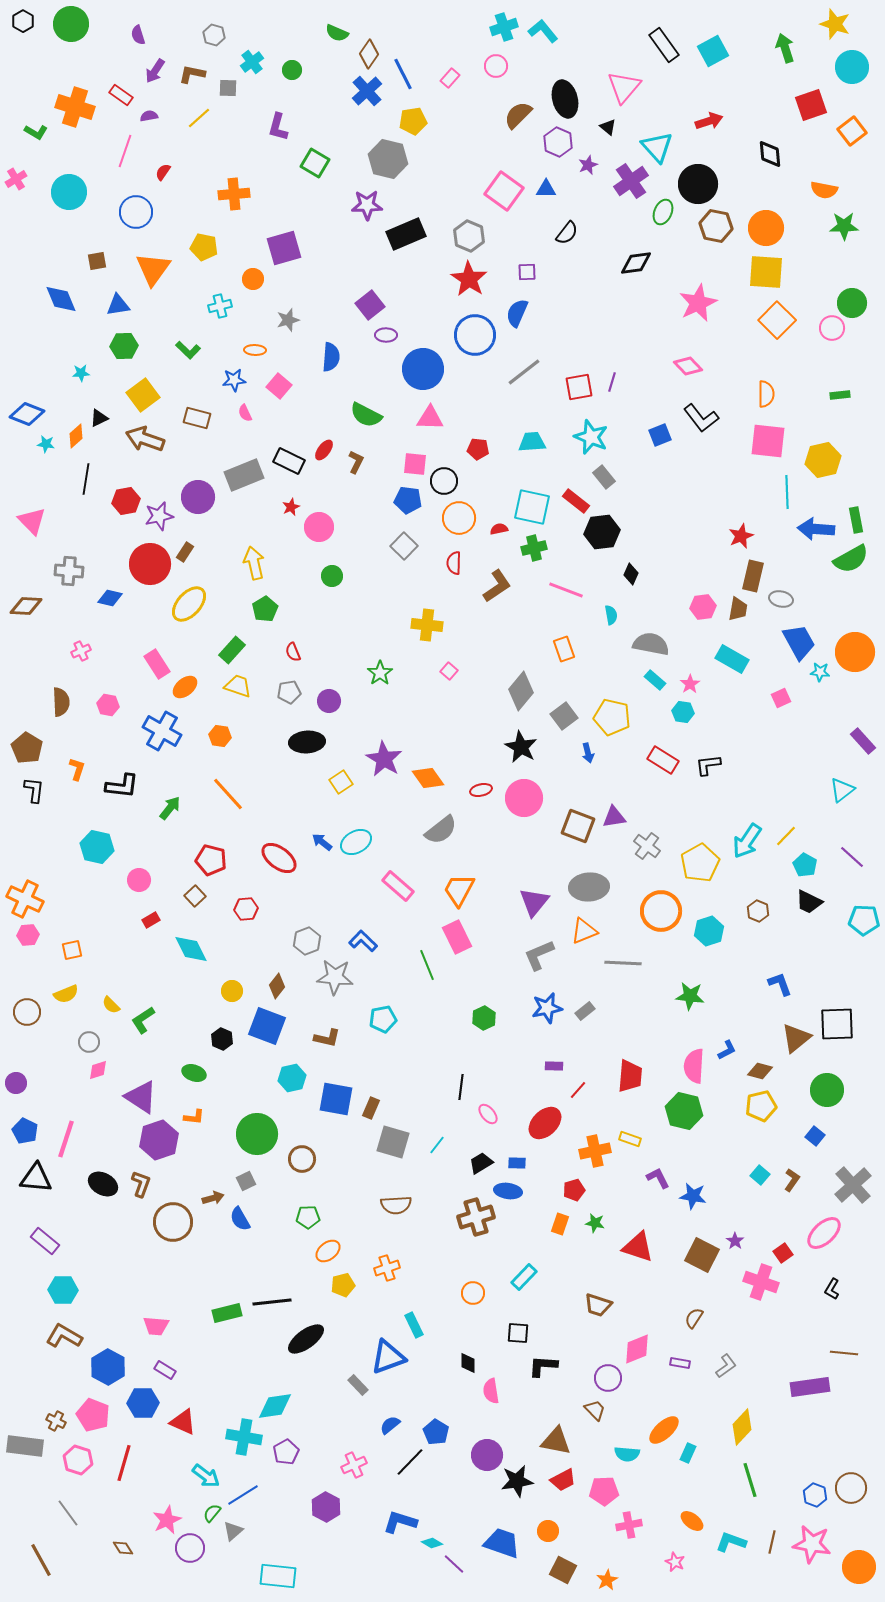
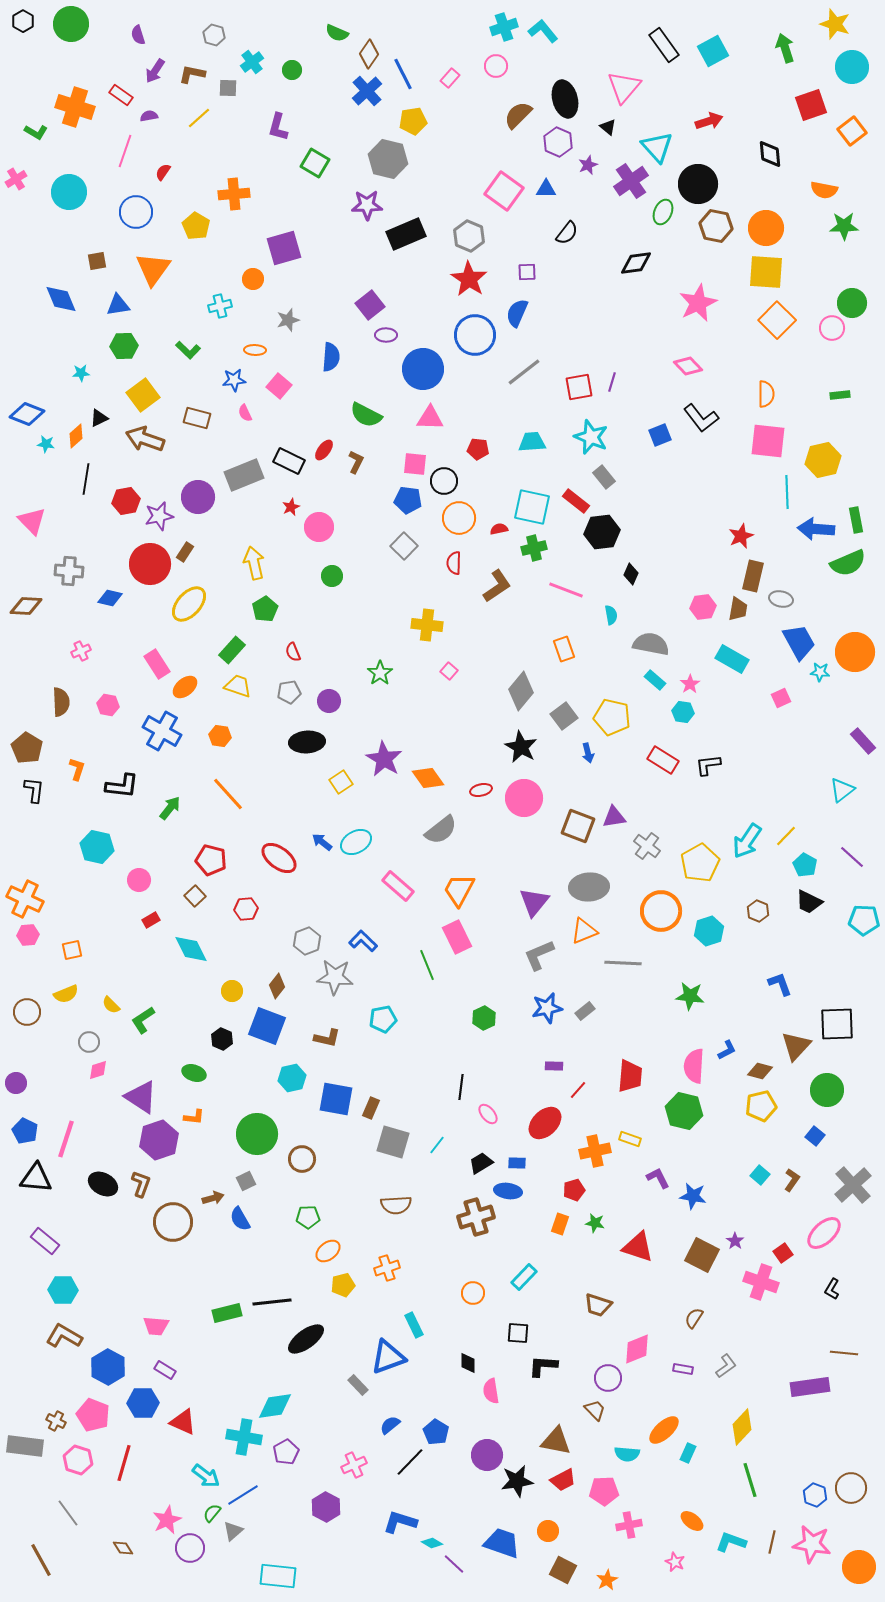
yellow pentagon at (204, 247): moved 8 px left, 21 px up; rotated 20 degrees clockwise
green semicircle at (851, 559): moved 3 px left, 4 px down; rotated 6 degrees clockwise
brown triangle at (796, 1038): moved 8 px down; rotated 8 degrees counterclockwise
purple rectangle at (680, 1363): moved 3 px right, 6 px down
